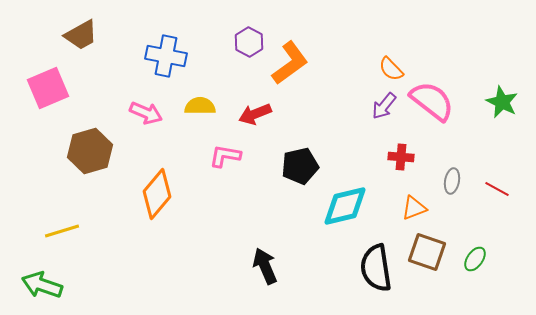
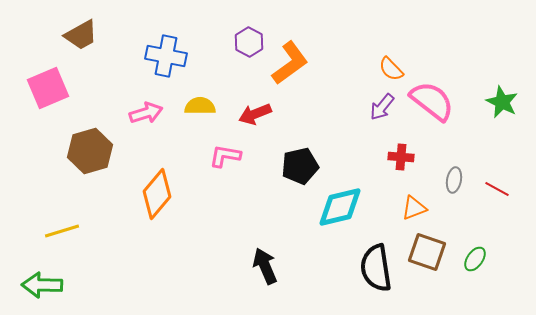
purple arrow: moved 2 px left, 1 px down
pink arrow: rotated 40 degrees counterclockwise
gray ellipse: moved 2 px right, 1 px up
cyan diamond: moved 5 px left, 1 px down
green arrow: rotated 18 degrees counterclockwise
